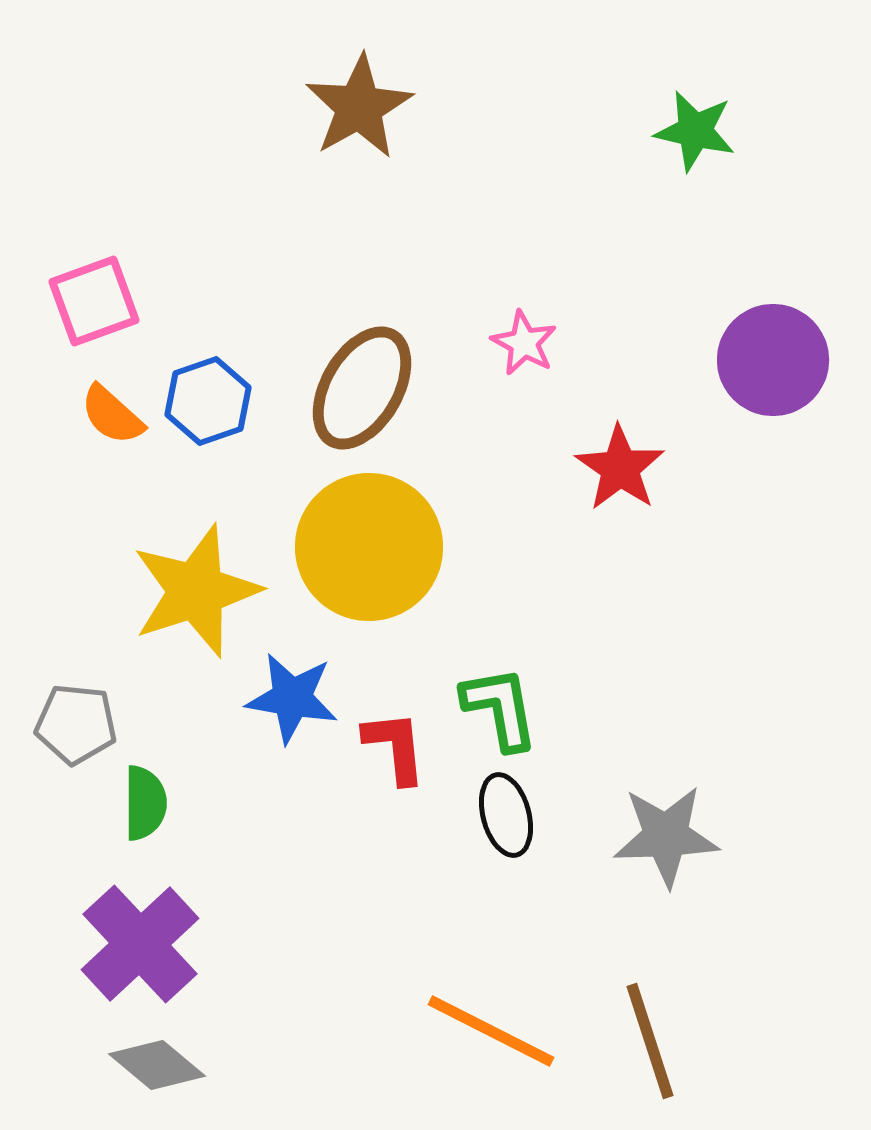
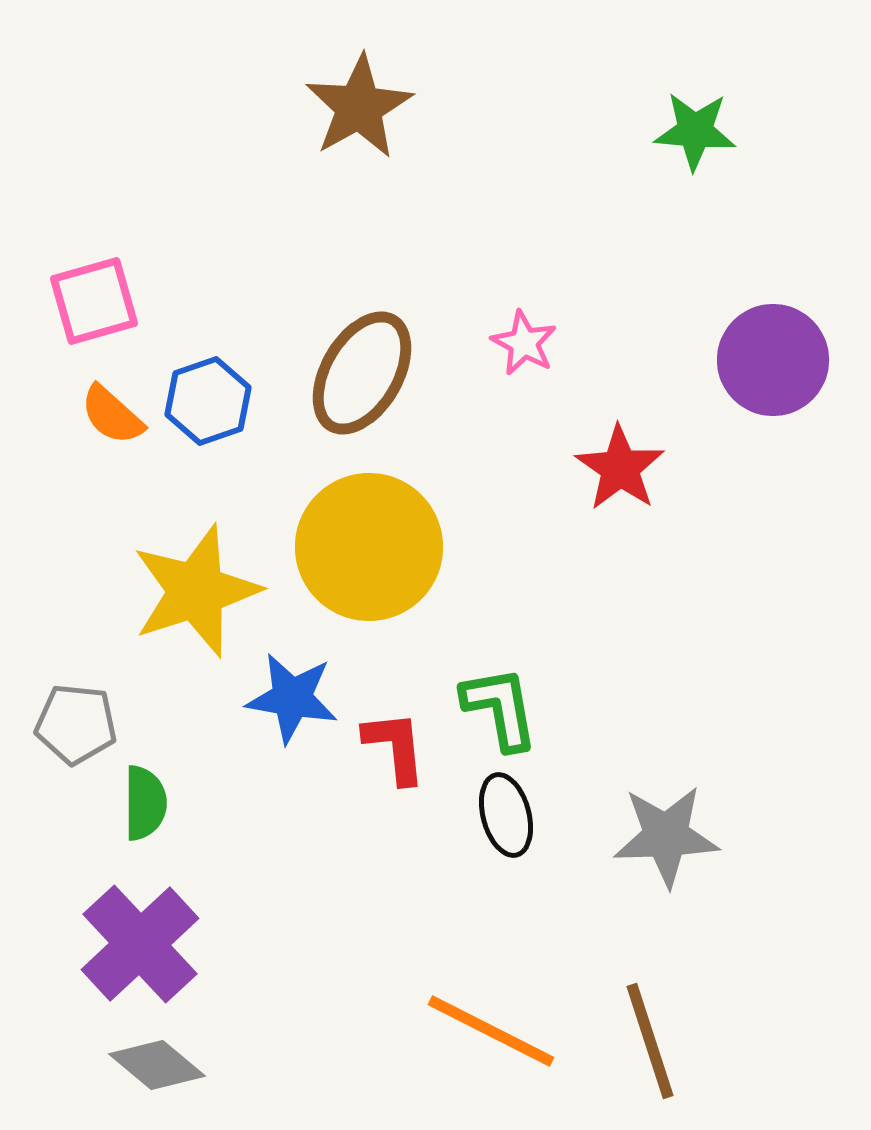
green star: rotated 8 degrees counterclockwise
pink square: rotated 4 degrees clockwise
brown ellipse: moved 15 px up
